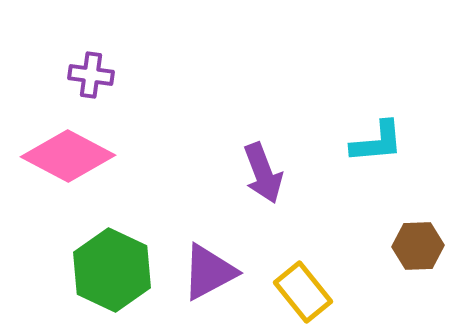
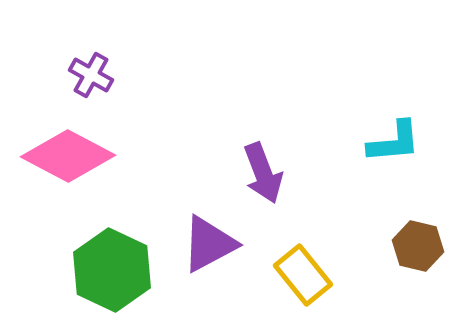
purple cross: rotated 21 degrees clockwise
cyan L-shape: moved 17 px right
brown hexagon: rotated 15 degrees clockwise
purple triangle: moved 28 px up
yellow rectangle: moved 17 px up
